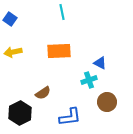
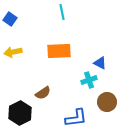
blue L-shape: moved 6 px right, 1 px down
